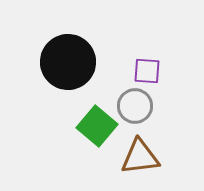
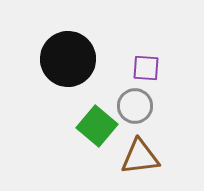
black circle: moved 3 px up
purple square: moved 1 px left, 3 px up
